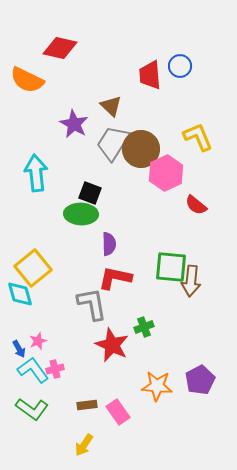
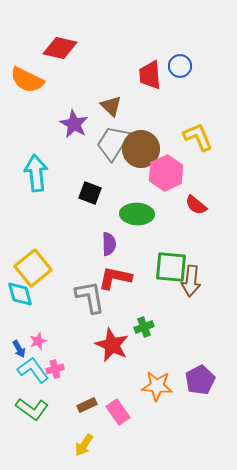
green ellipse: moved 56 px right
gray L-shape: moved 2 px left, 7 px up
brown rectangle: rotated 18 degrees counterclockwise
